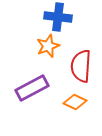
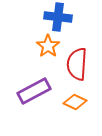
orange star: rotated 15 degrees counterclockwise
red semicircle: moved 4 px left, 2 px up
purple rectangle: moved 2 px right, 3 px down
